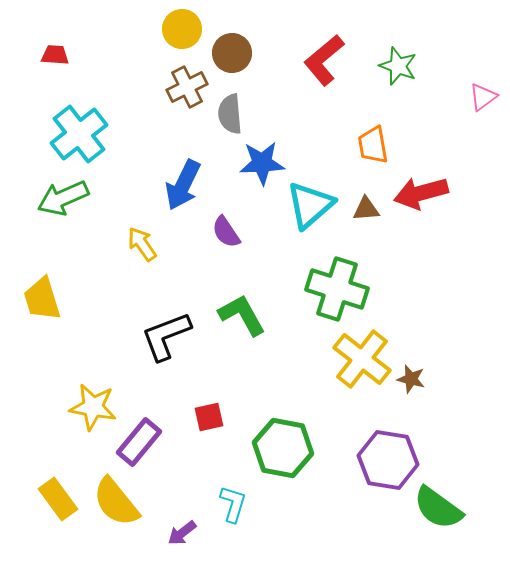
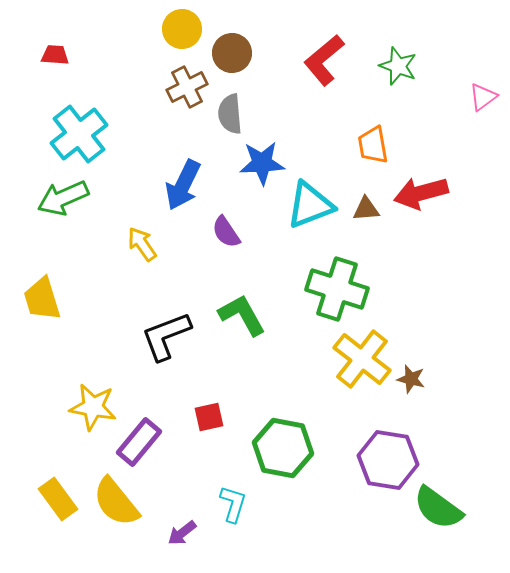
cyan triangle: rotated 20 degrees clockwise
